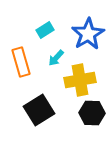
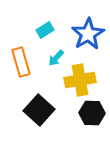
black square: rotated 16 degrees counterclockwise
